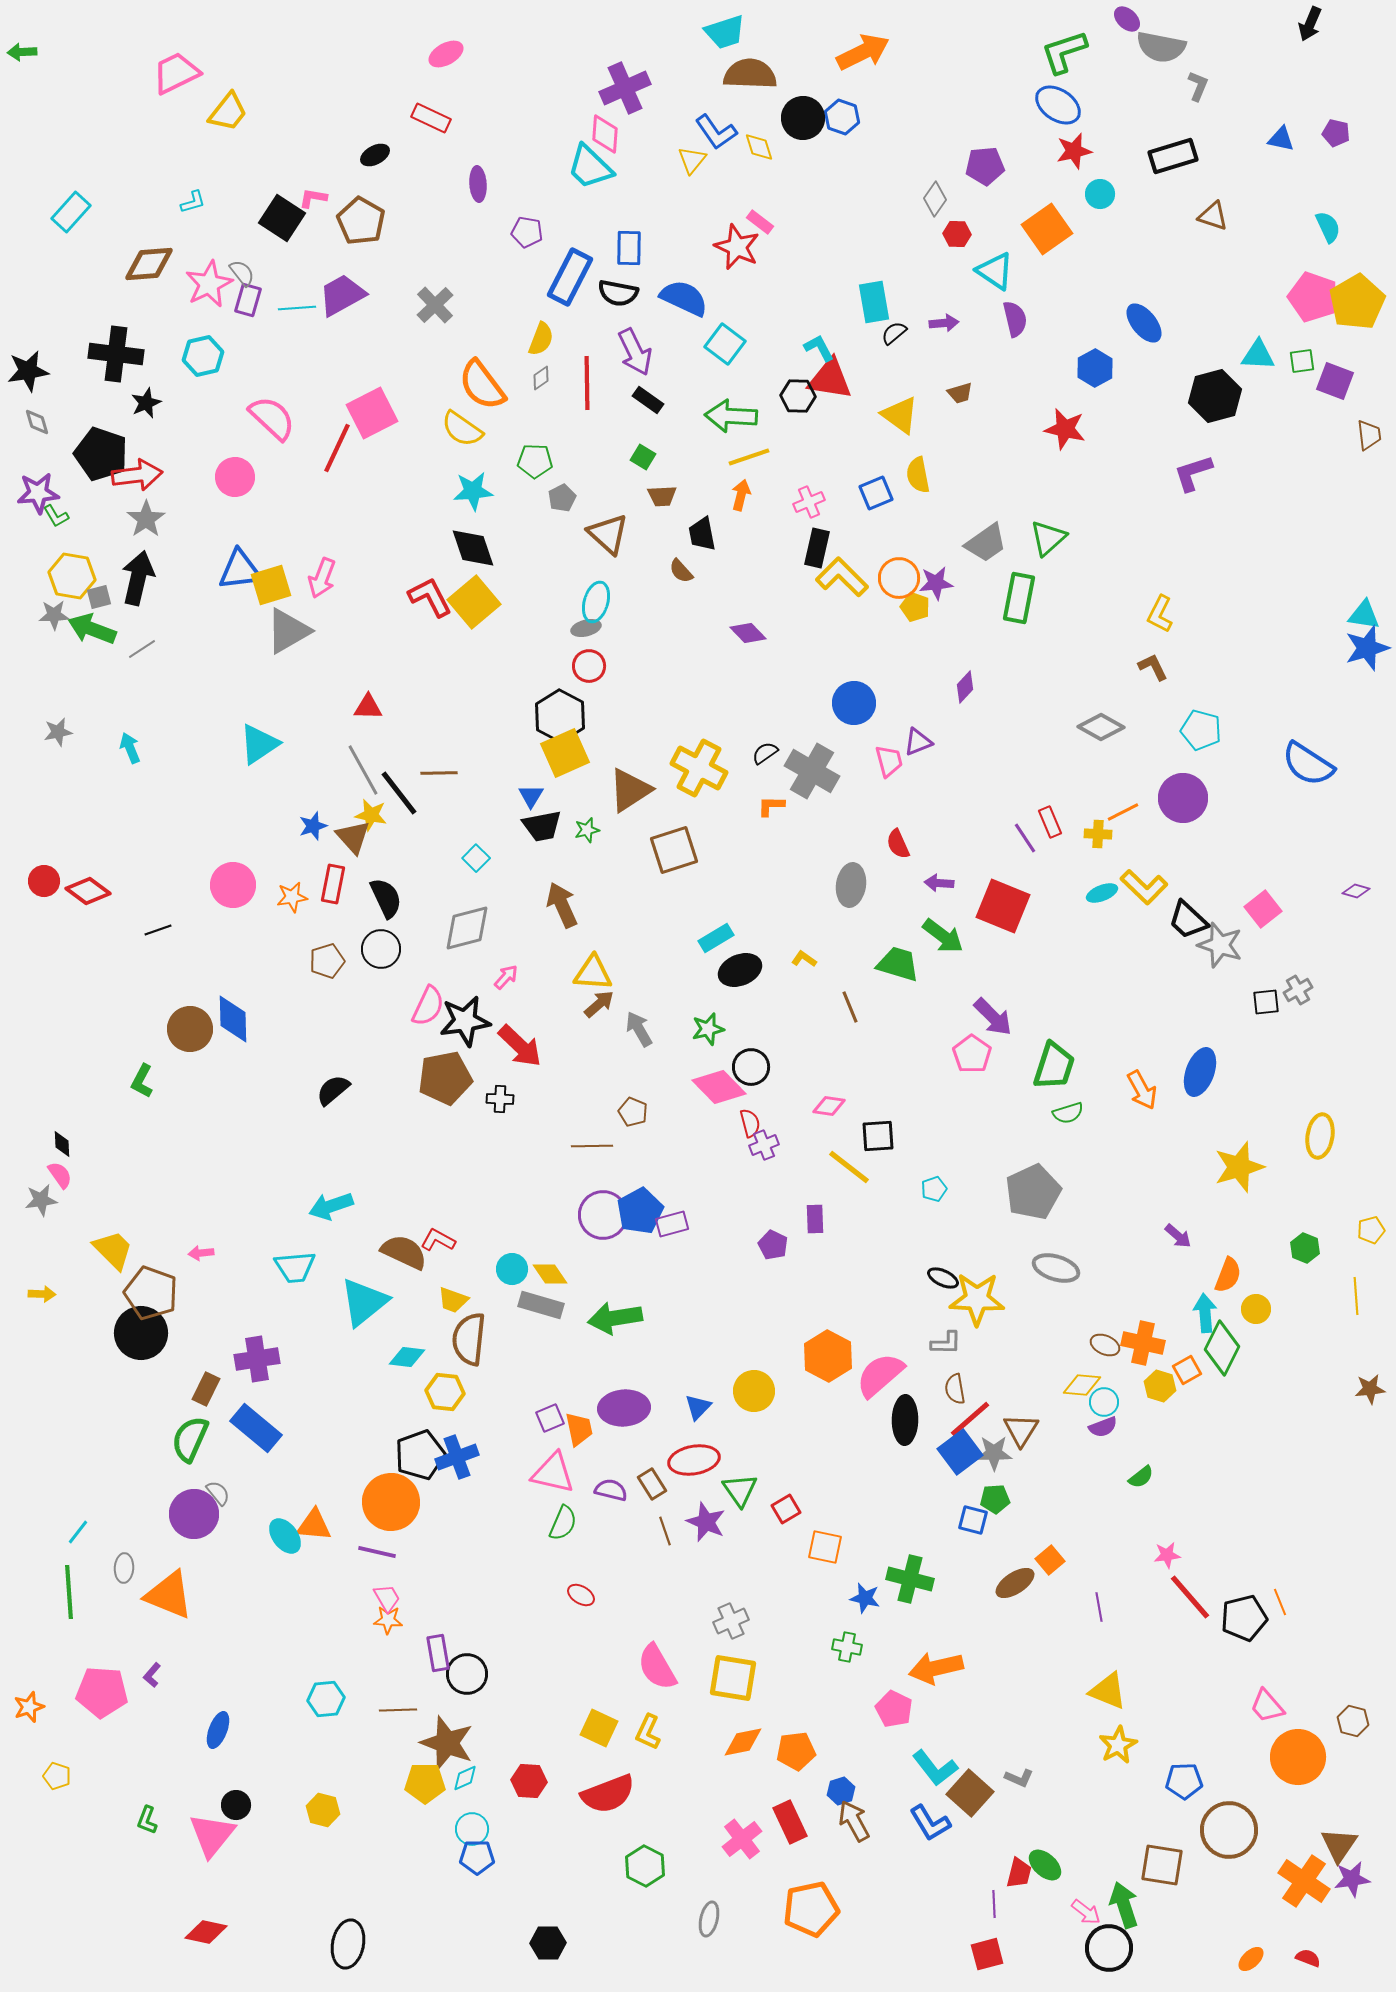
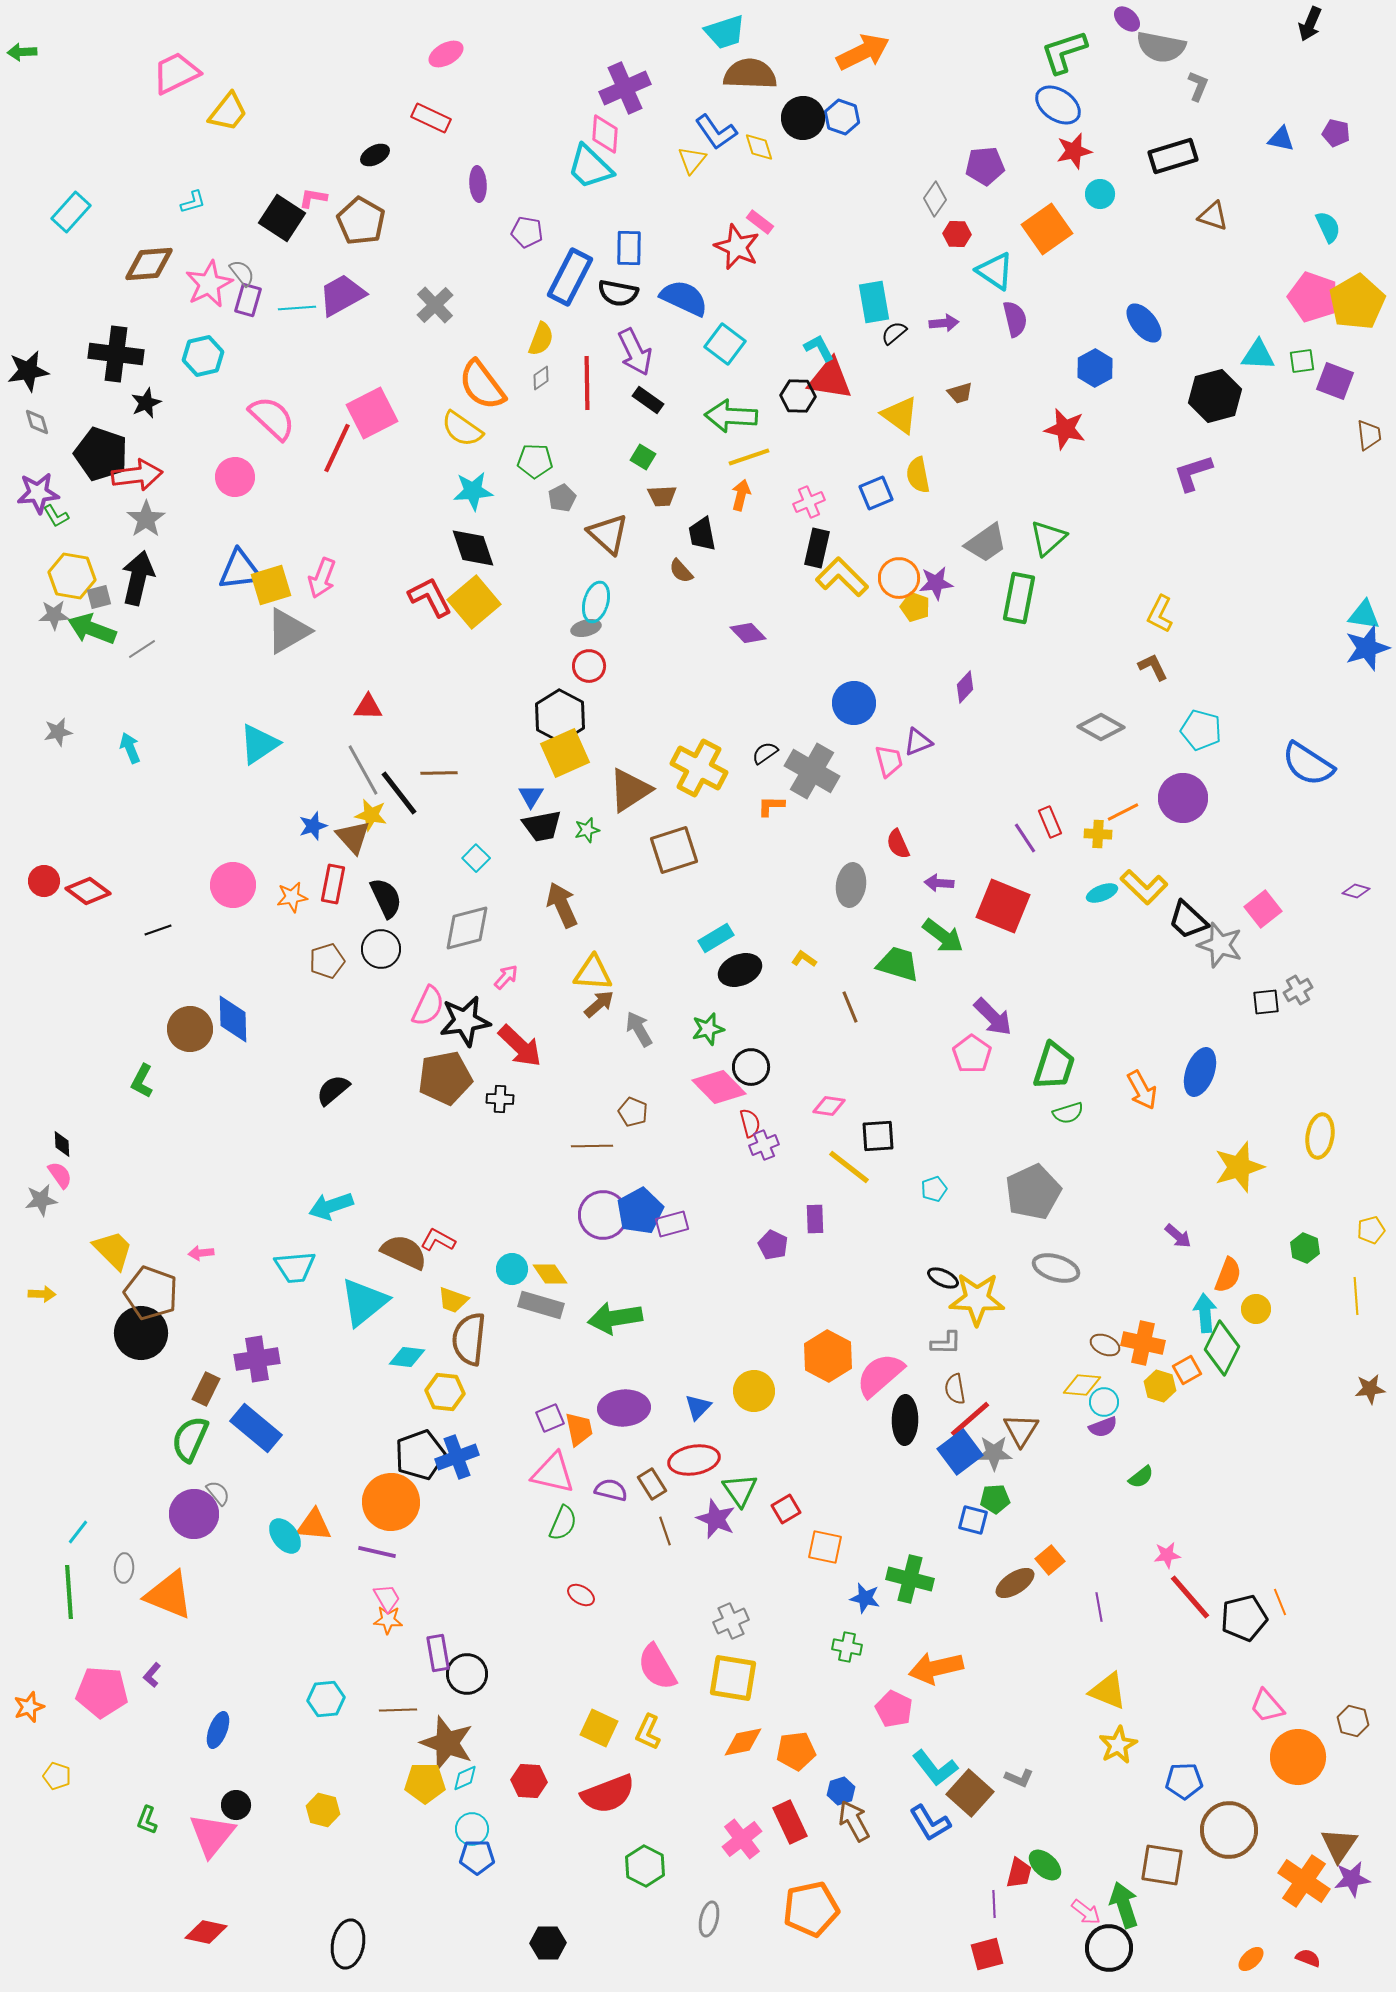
purple star at (706, 1522): moved 10 px right, 3 px up
